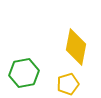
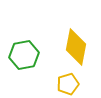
green hexagon: moved 18 px up
